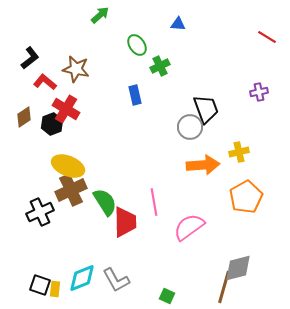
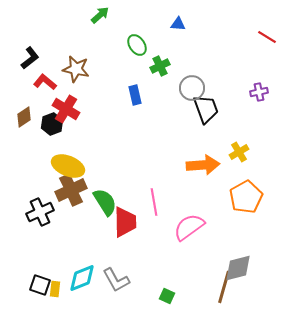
gray circle: moved 2 px right, 39 px up
yellow cross: rotated 18 degrees counterclockwise
